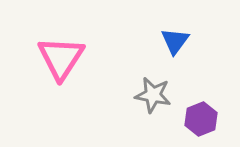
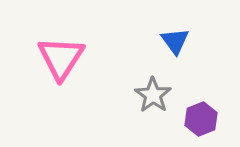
blue triangle: rotated 12 degrees counterclockwise
gray star: rotated 24 degrees clockwise
